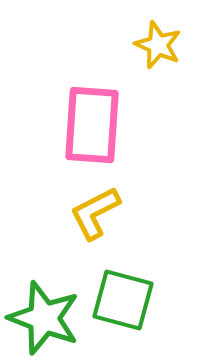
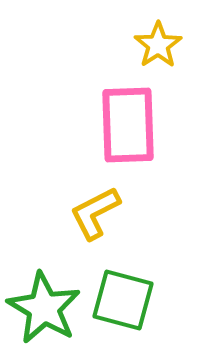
yellow star: rotated 15 degrees clockwise
pink rectangle: moved 36 px right; rotated 6 degrees counterclockwise
green star: moved 10 px up; rotated 10 degrees clockwise
